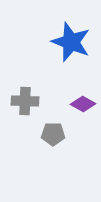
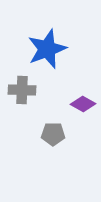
blue star: moved 24 px left, 7 px down; rotated 30 degrees clockwise
gray cross: moved 3 px left, 11 px up
